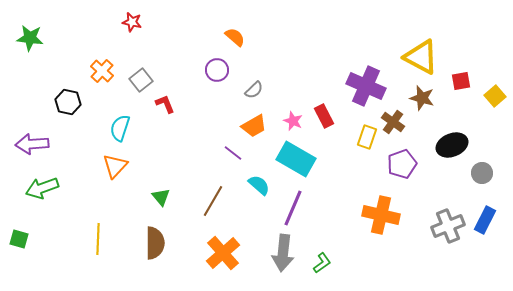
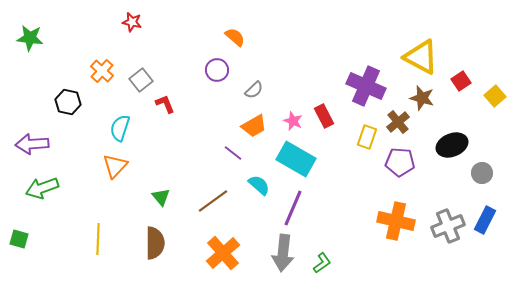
red square at (461, 81): rotated 24 degrees counterclockwise
brown cross at (393, 122): moved 5 px right; rotated 15 degrees clockwise
purple pentagon at (402, 164): moved 2 px left, 2 px up; rotated 24 degrees clockwise
brown line at (213, 201): rotated 24 degrees clockwise
orange cross at (381, 215): moved 15 px right, 6 px down
